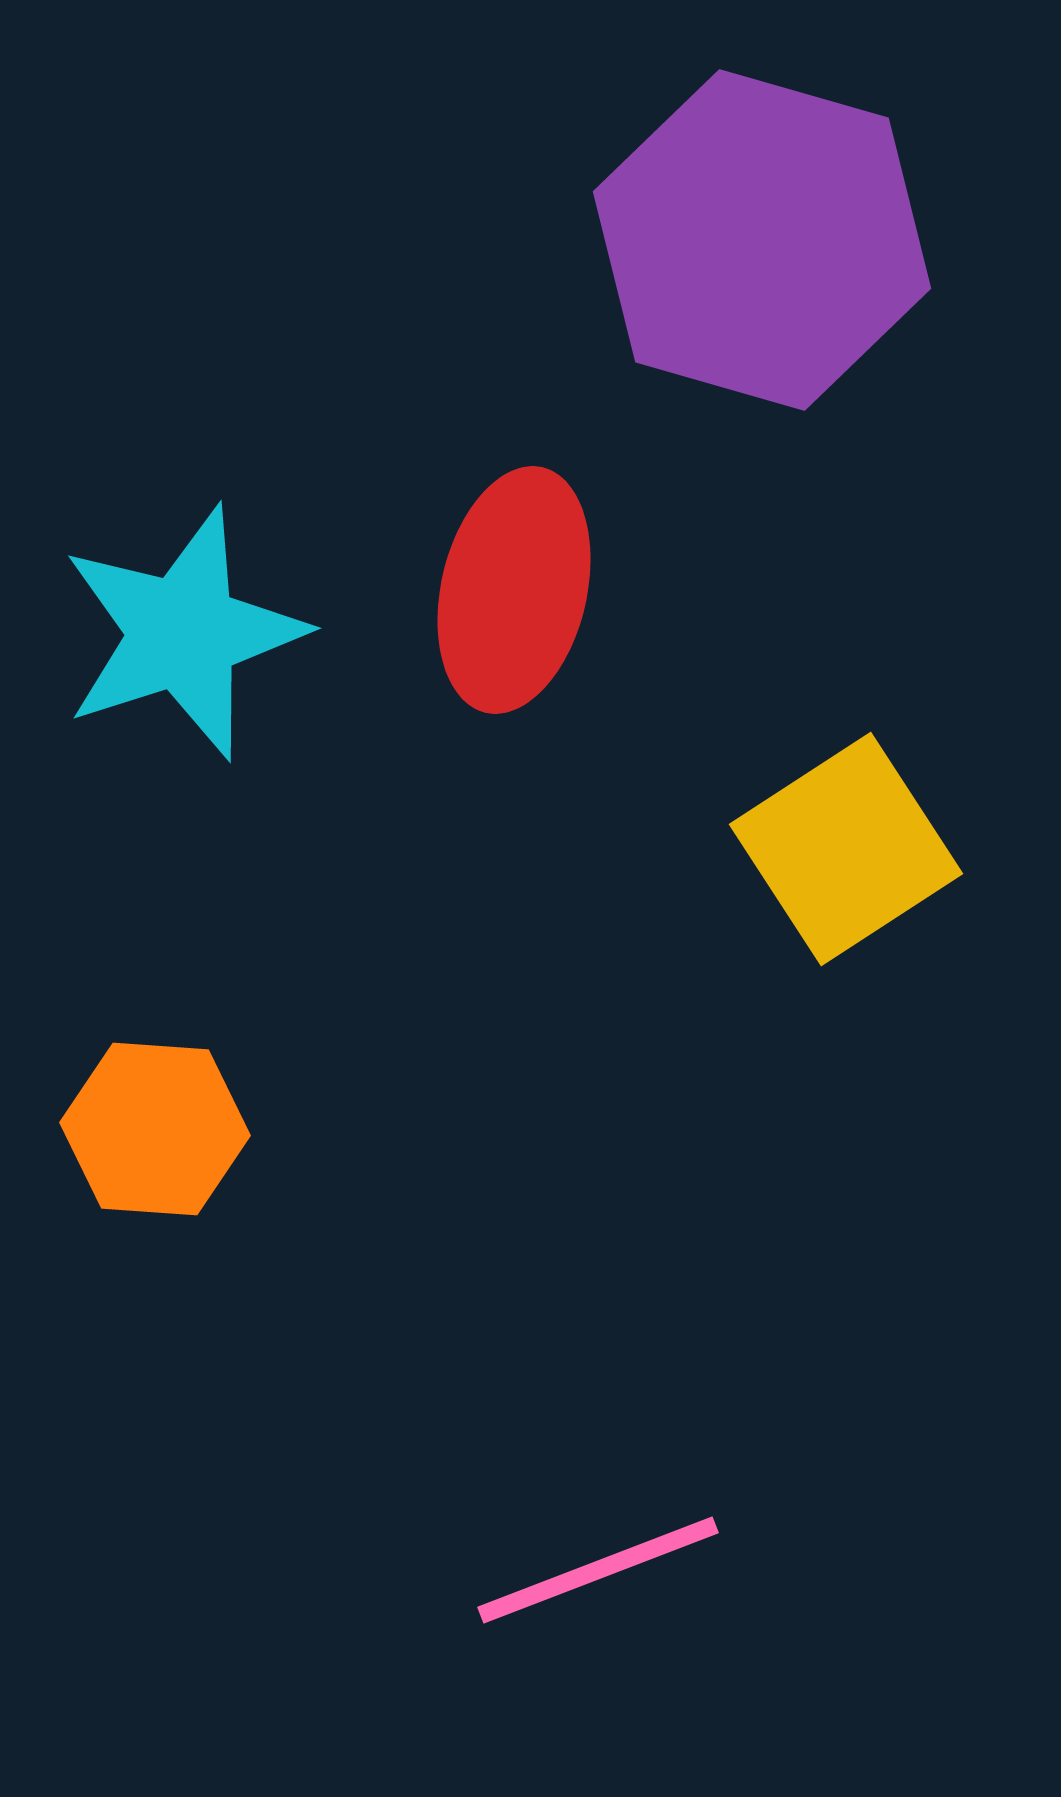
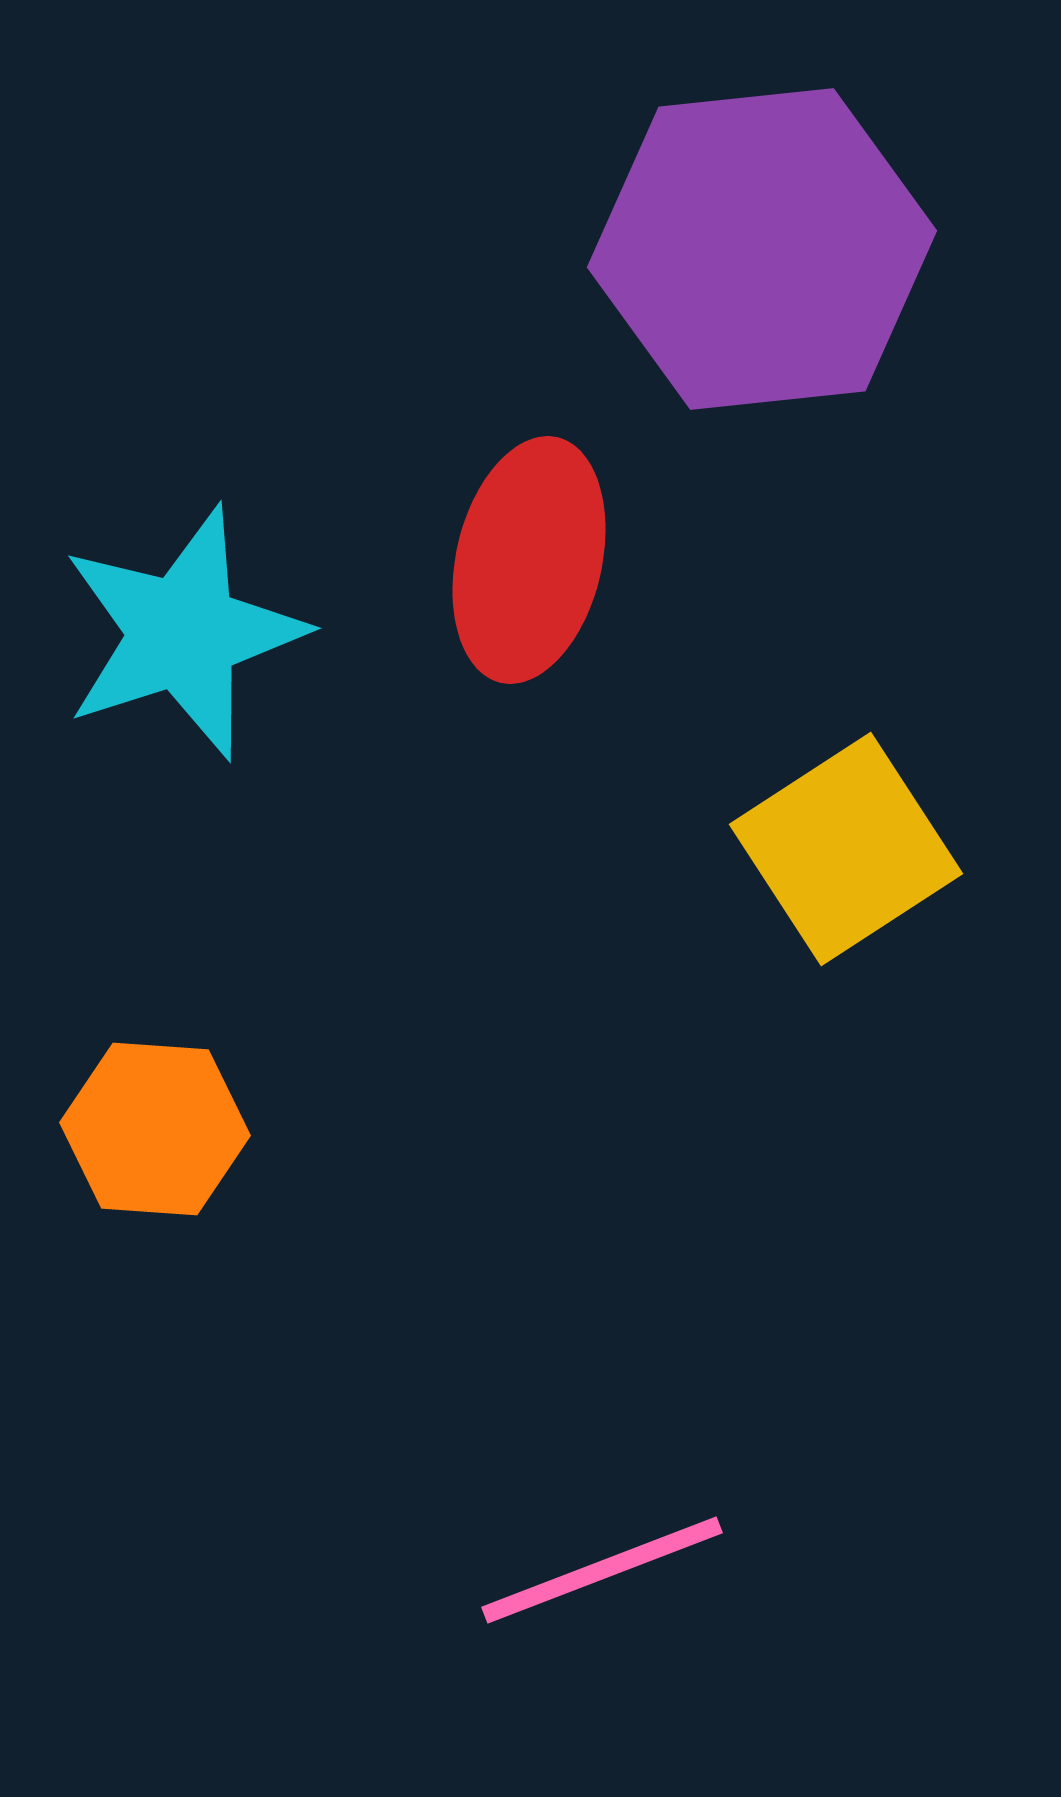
purple hexagon: moved 9 px down; rotated 22 degrees counterclockwise
red ellipse: moved 15 px right, 30 px up
pink line: moved 4 px right
